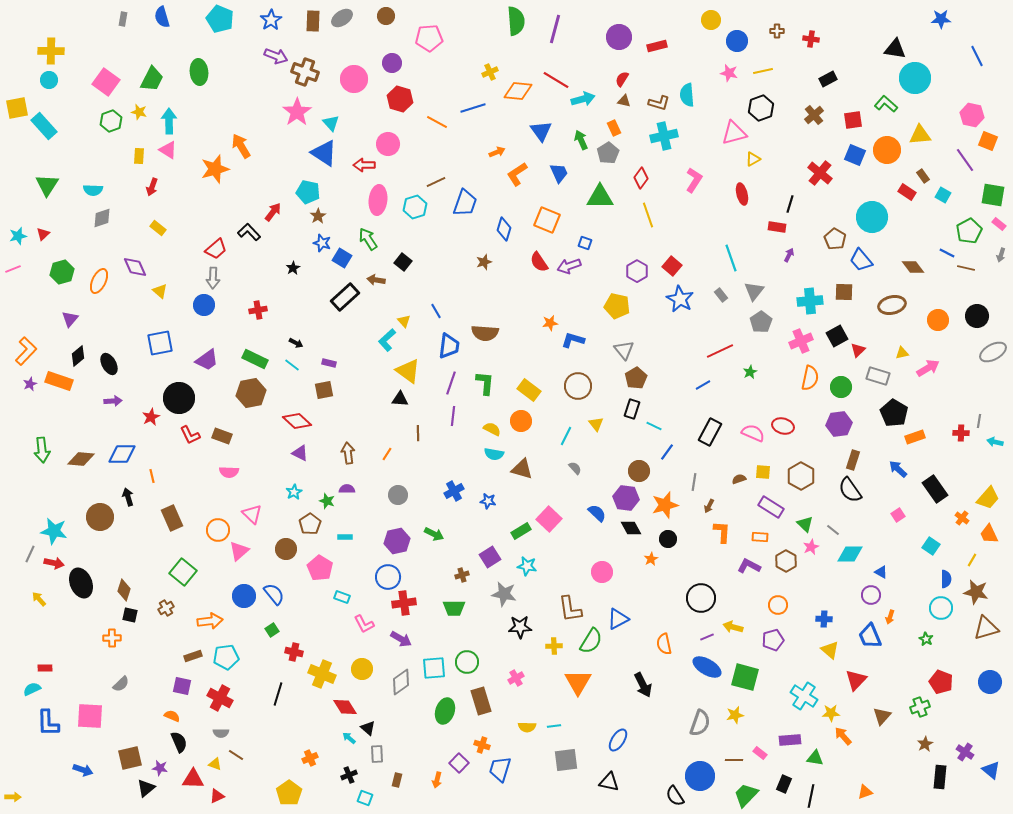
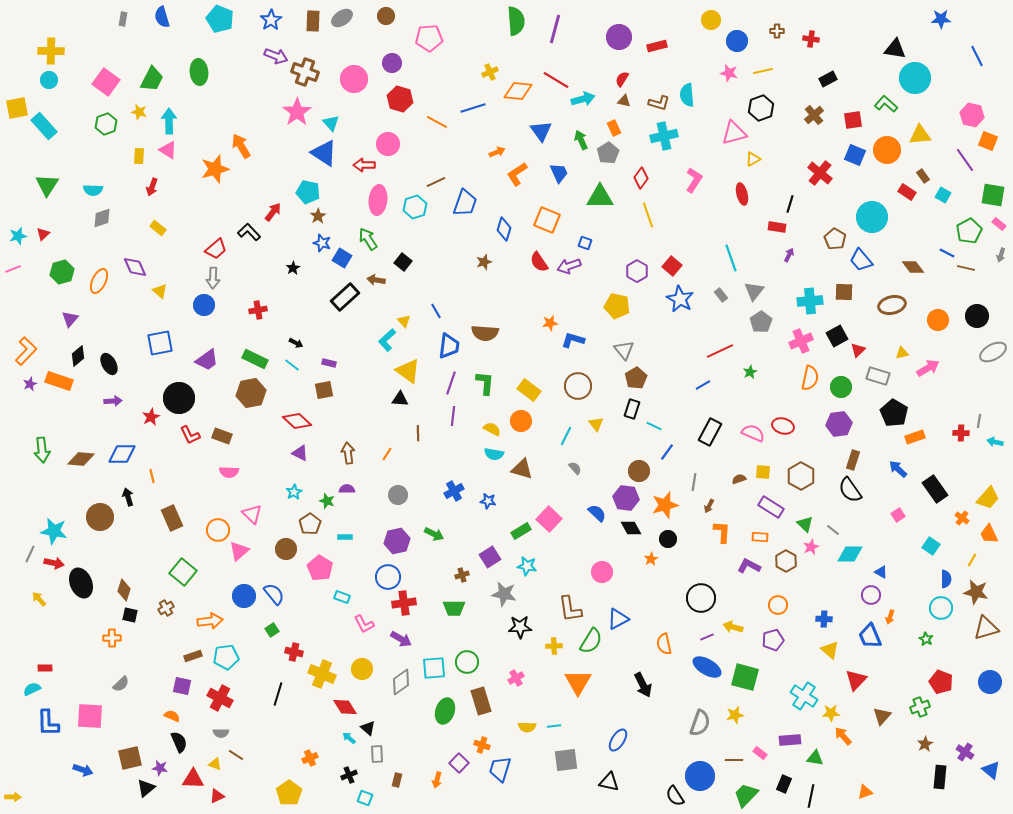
green hexagon at (111, 121): moved 5 px left, 3 px down
